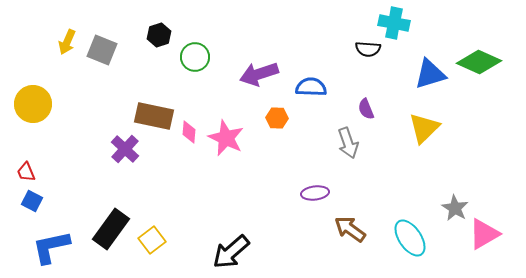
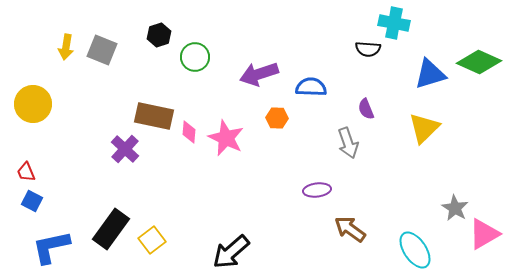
yellow arrow: moved 1 px left, 5 px down; rotated 15 degrees counterclockwise
purple ellipse: moved 2 px right, 3 px up
cyan ellipse: moved 5 px right, 12 px down
